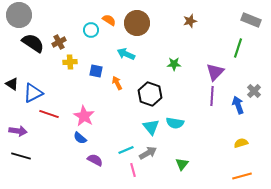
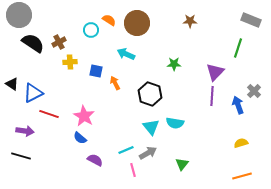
brown star: rotated 16 degrees clockwise
orange arrow: moved 2 px left
purple arrow: moved 7 px right
